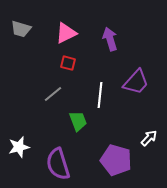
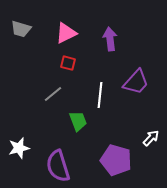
purple arrow: rotated 10 degrees clockwise
white arrow: moved 2 px right
white star: moved 1 px down
purple semicircle: moved 2 px down
